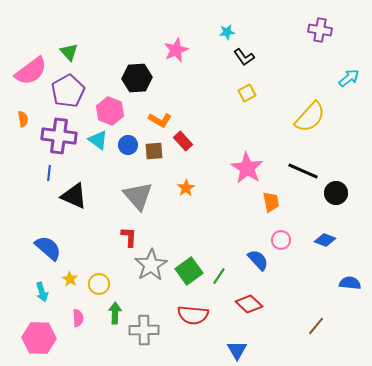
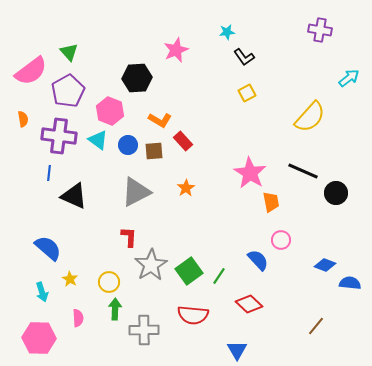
pink star at (247, 168): moved 3 px right, 5 px down
gray triangle at (138, 196): moved 2 px left, 4 px up; rotated 44 degrees clockwise
blue diamond at (325, 240): moved 25 px down
yellow circle at (99, 284): moved 10 px right, 2 px up
green arrow at (115, 313): moved 4 px up
